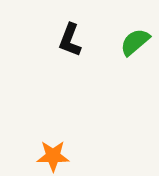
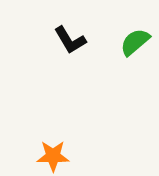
black L-shape: rotated 52 degrees counterclockwise
